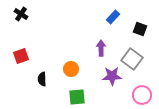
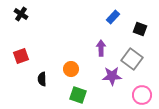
green square: moved 1 px right, 2 px up; rotated 24 degrees clockwise
